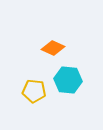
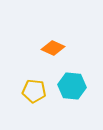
cyan hexagon: moved 4 px right, 6 px down
